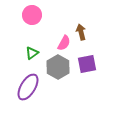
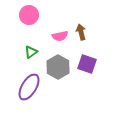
pink circle: moved 3 px left
pink semicircle: moved 4 px left, 7 px up; rotated 49 degrees clockwise
green triangle: moved 1 px left, 1 px up
purple square: rotated 30 degrees clockwise
purple ellipse: moved 1 px right
